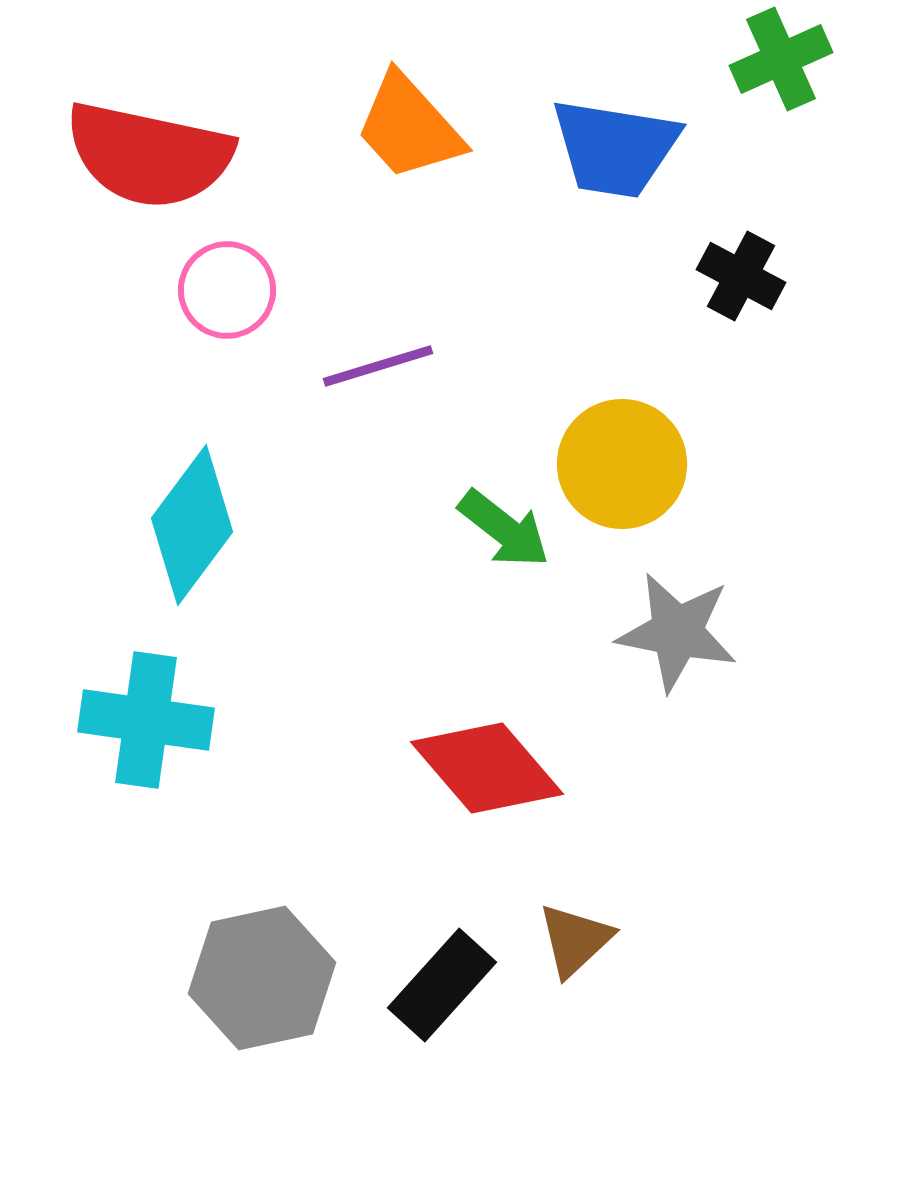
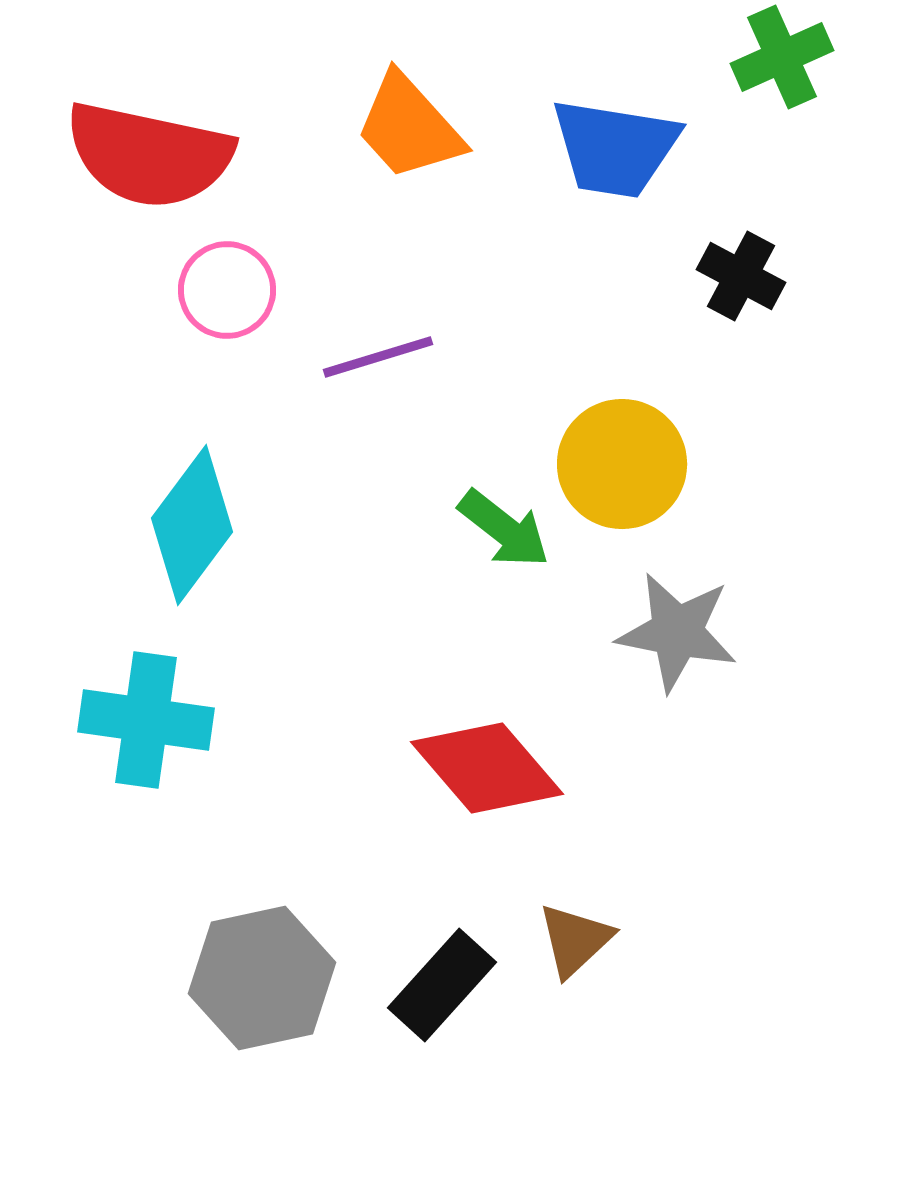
green cross: moved 1 px right, 2 px up
purple line: moved 9 px up
